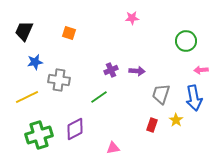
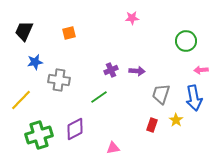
orange square: rotated 32 degrees counterclockwise
yellow line: moved 6 px left, 3 px down; rotated 20 degrees counterclockwise
